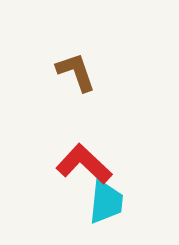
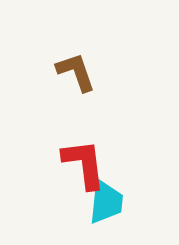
red L-shape: rotated 40 degrees clockwise
